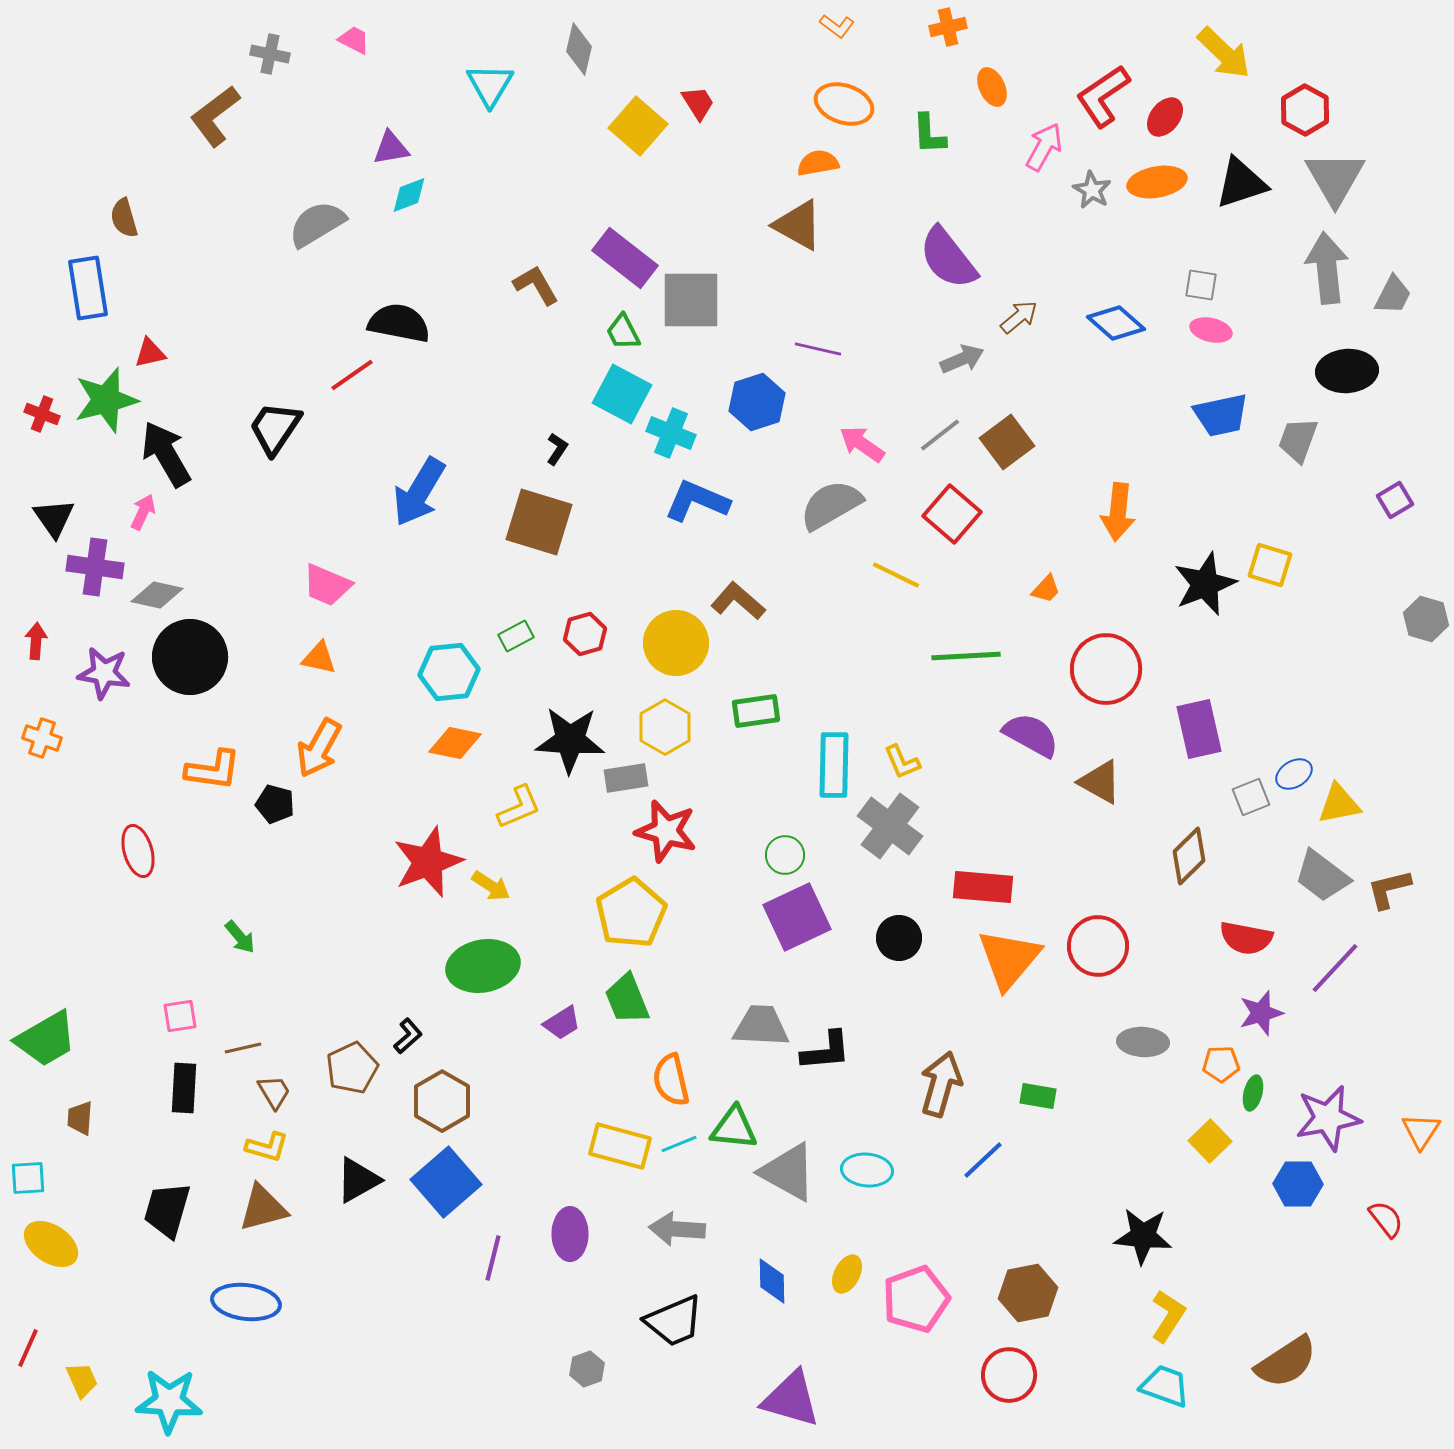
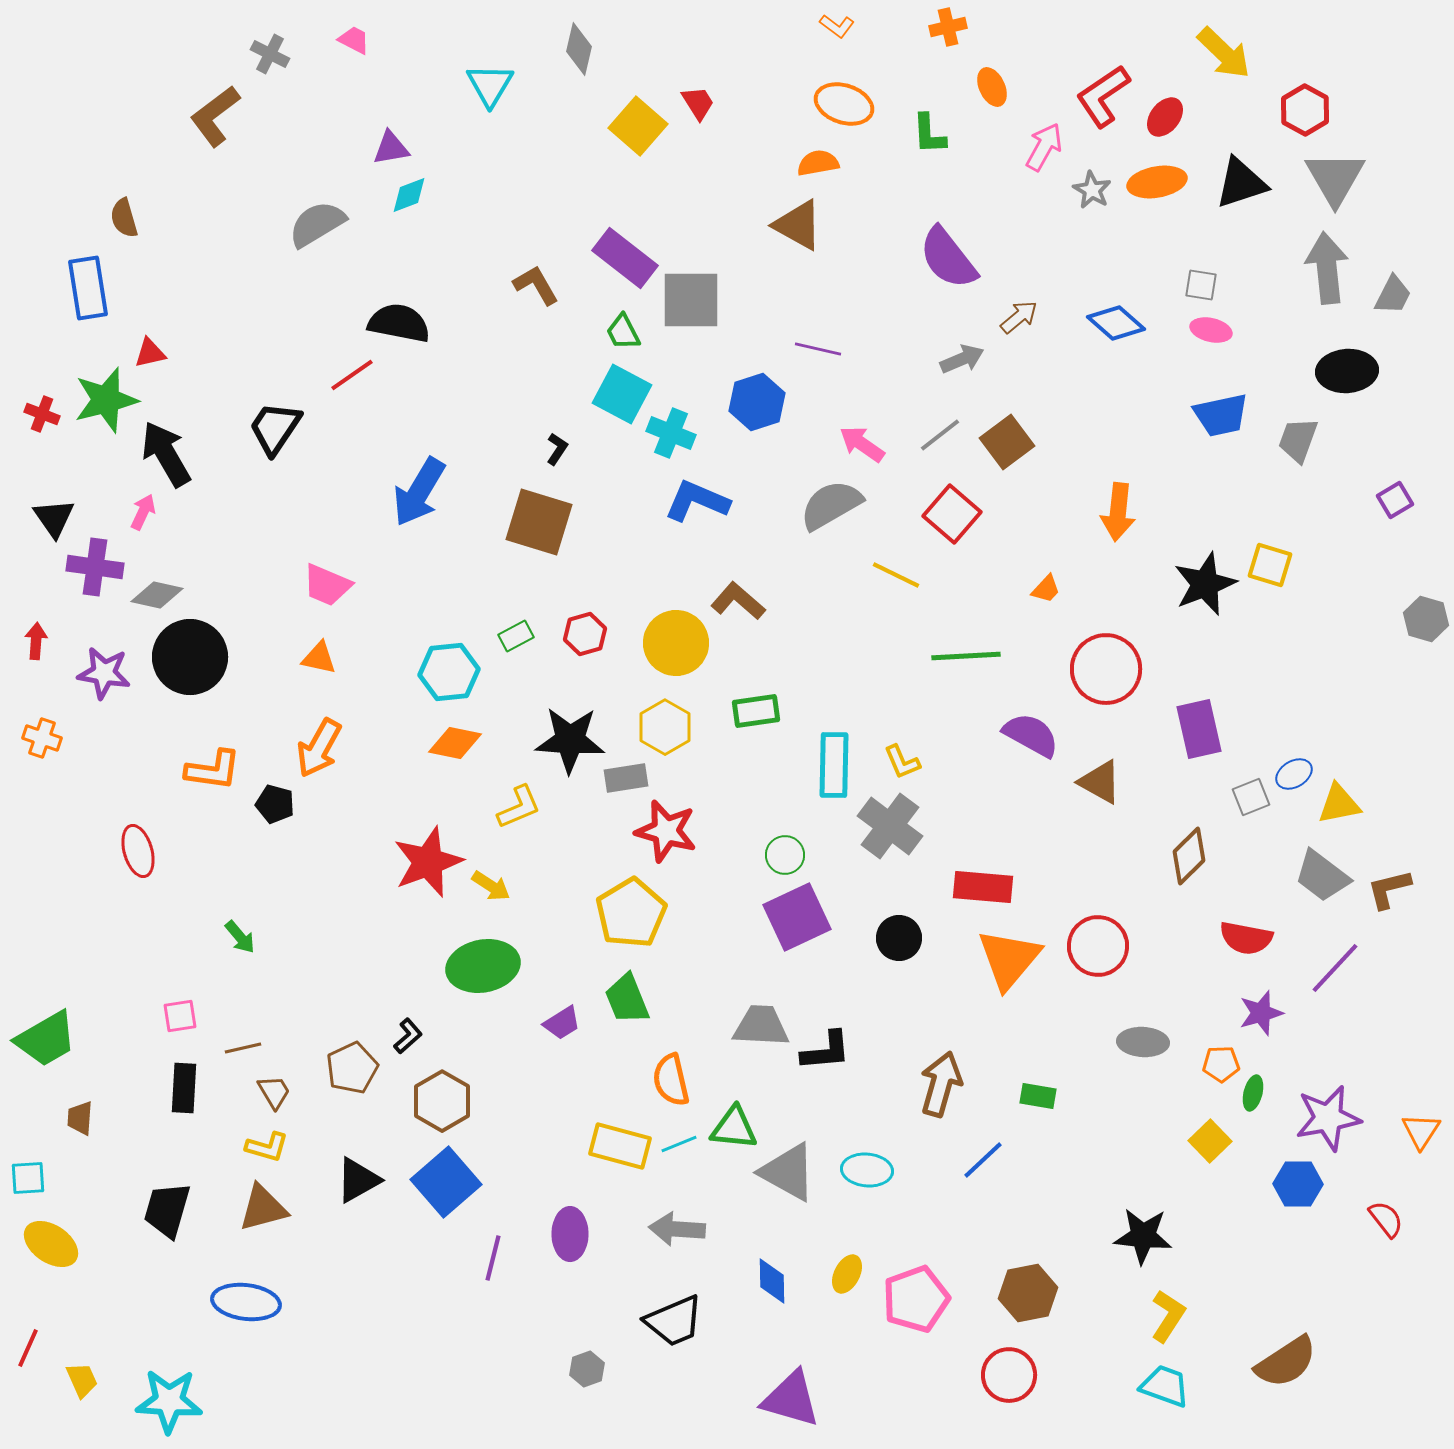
gray cross at (270, 54): rotated 15 degrees clockwise
